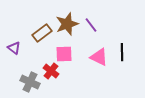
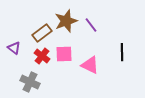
brown star: moved 1 px left, 3 px up
pink triangle: moved 9 px left, 8 px down
red cross: moved 9 px left, 15 px up
